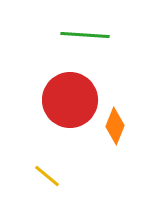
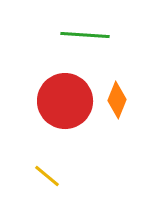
red circle: moved 5 px left, 1 px down
orange diamond: moved 2 px right, 26 px up
